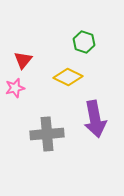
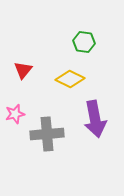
green hexagon: rotated 10 degrees counterclockwise
red triangle: moved 10 px down
yellow diamond: moved 2 px right, 2 px down
pink star: moved 26 px down
